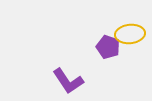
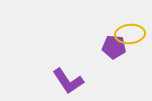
purple pentagon: moved 6 px right; rotated 15 degrees counterclockwise
